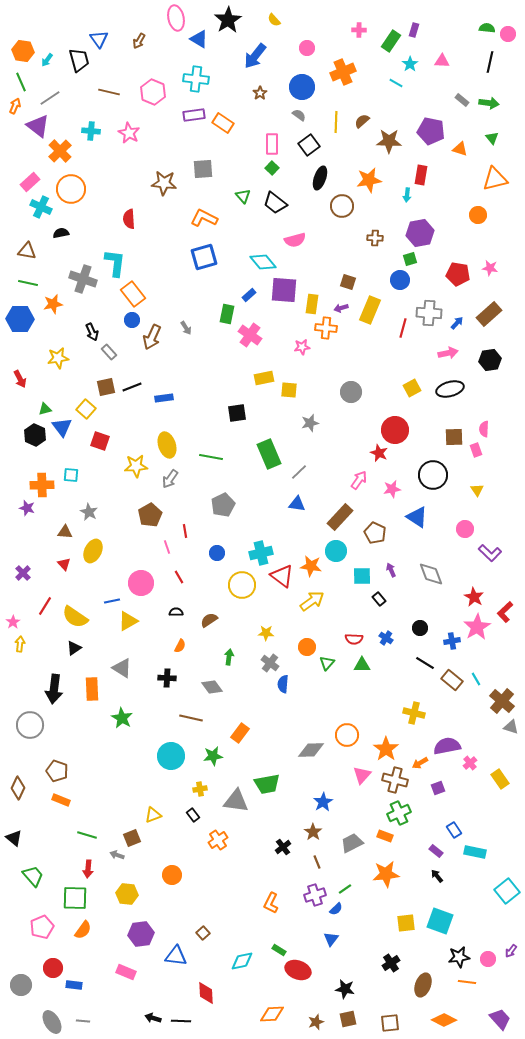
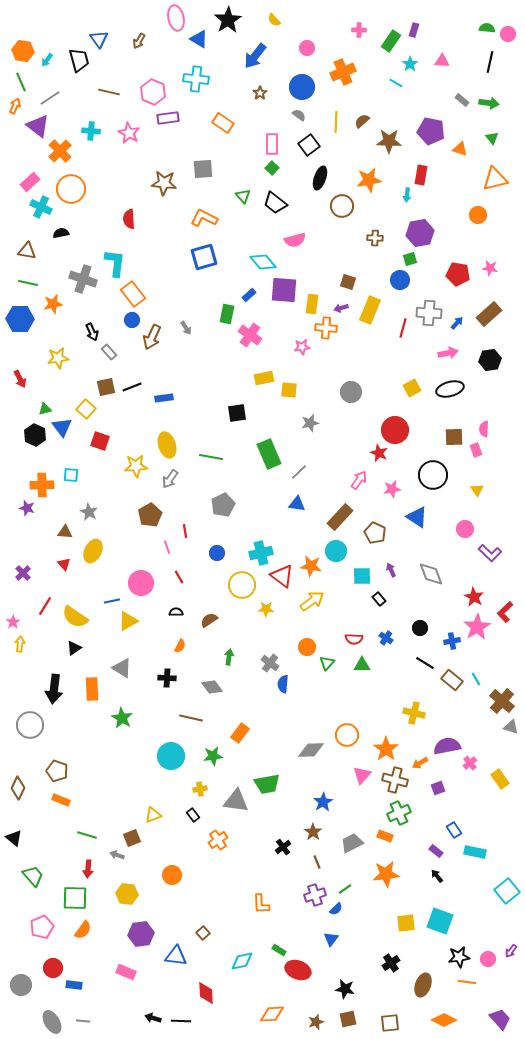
purple rectangle at (194, 115): moved 26 px left, 3 px down
yellow star at (266, 633): moved 24 px up
orange L-shape at (271, 903): moved 10 px left, 1 px down; rotated 30 degrees counterclockwise
